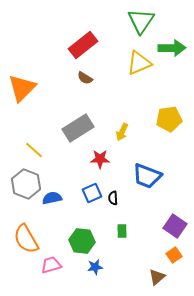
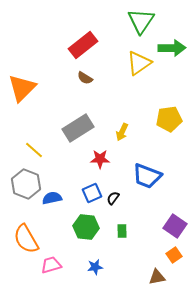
yellow triangle: rotated 12 degrees counterclockwise
black semicircle: rotated 40 degrees clockwise
green hexagon: moved 4 px right, 14 px up
brown triangle: rotated 30 degrees clockwise
